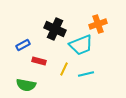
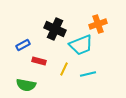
cyan line: moved 2 px right
